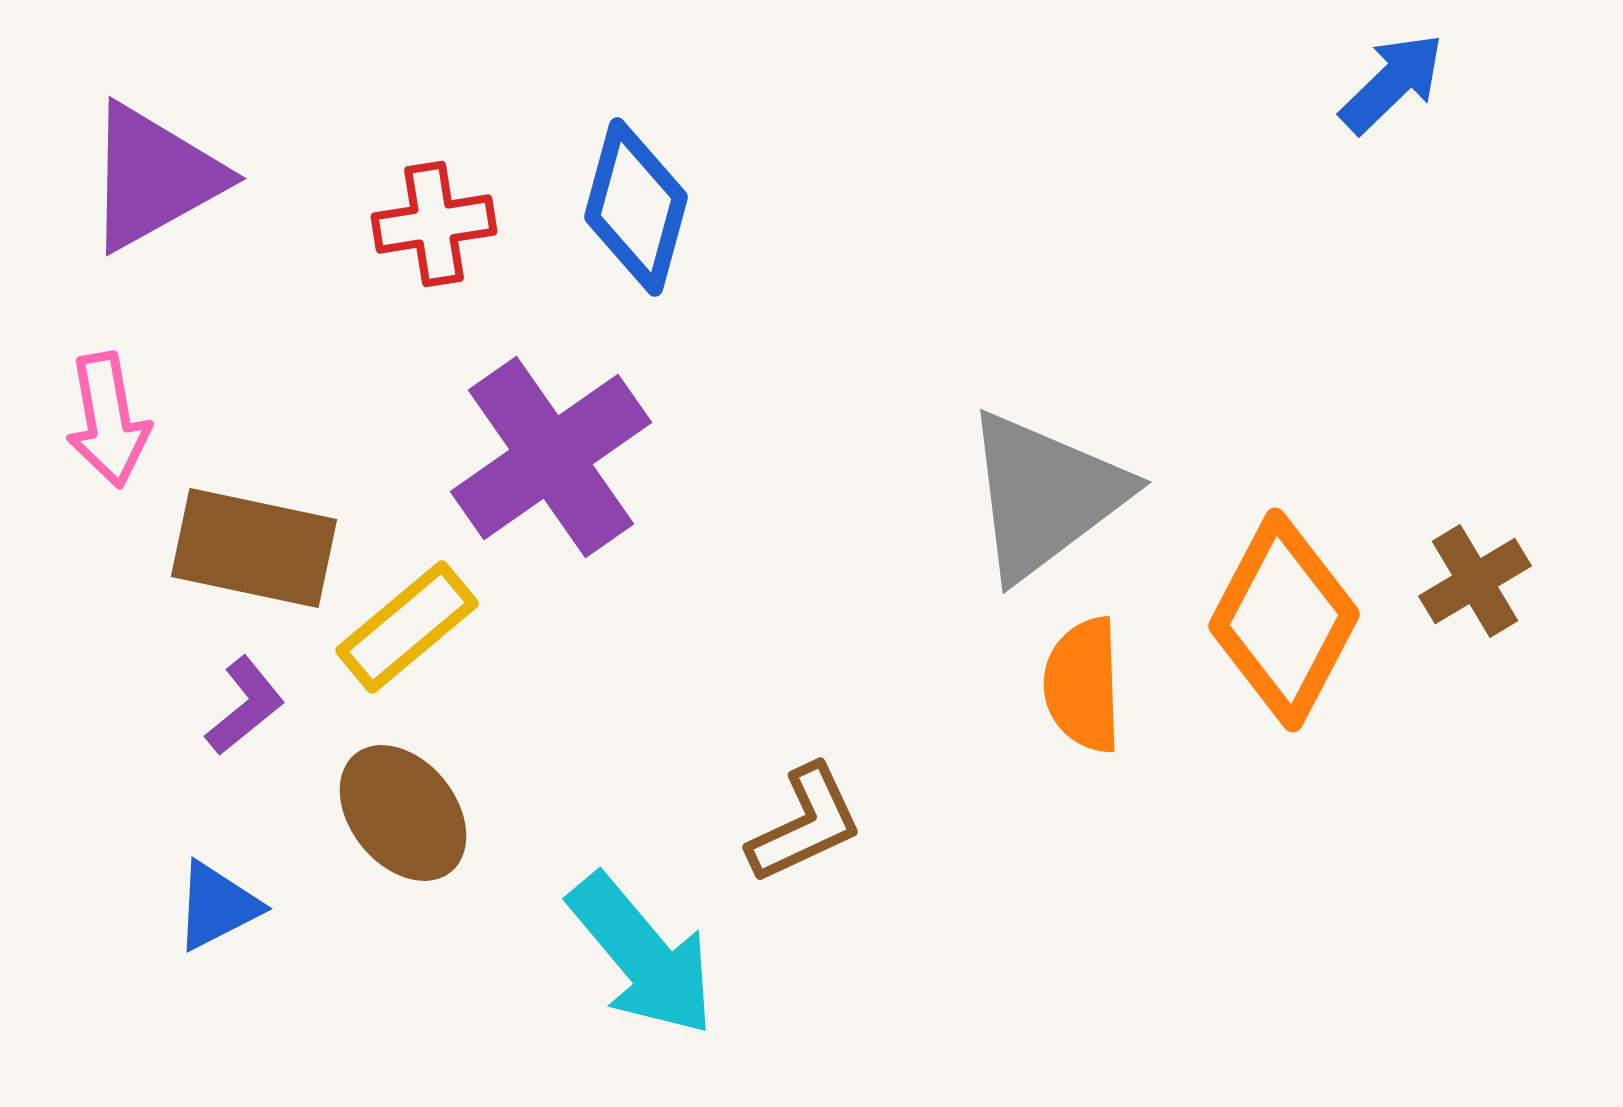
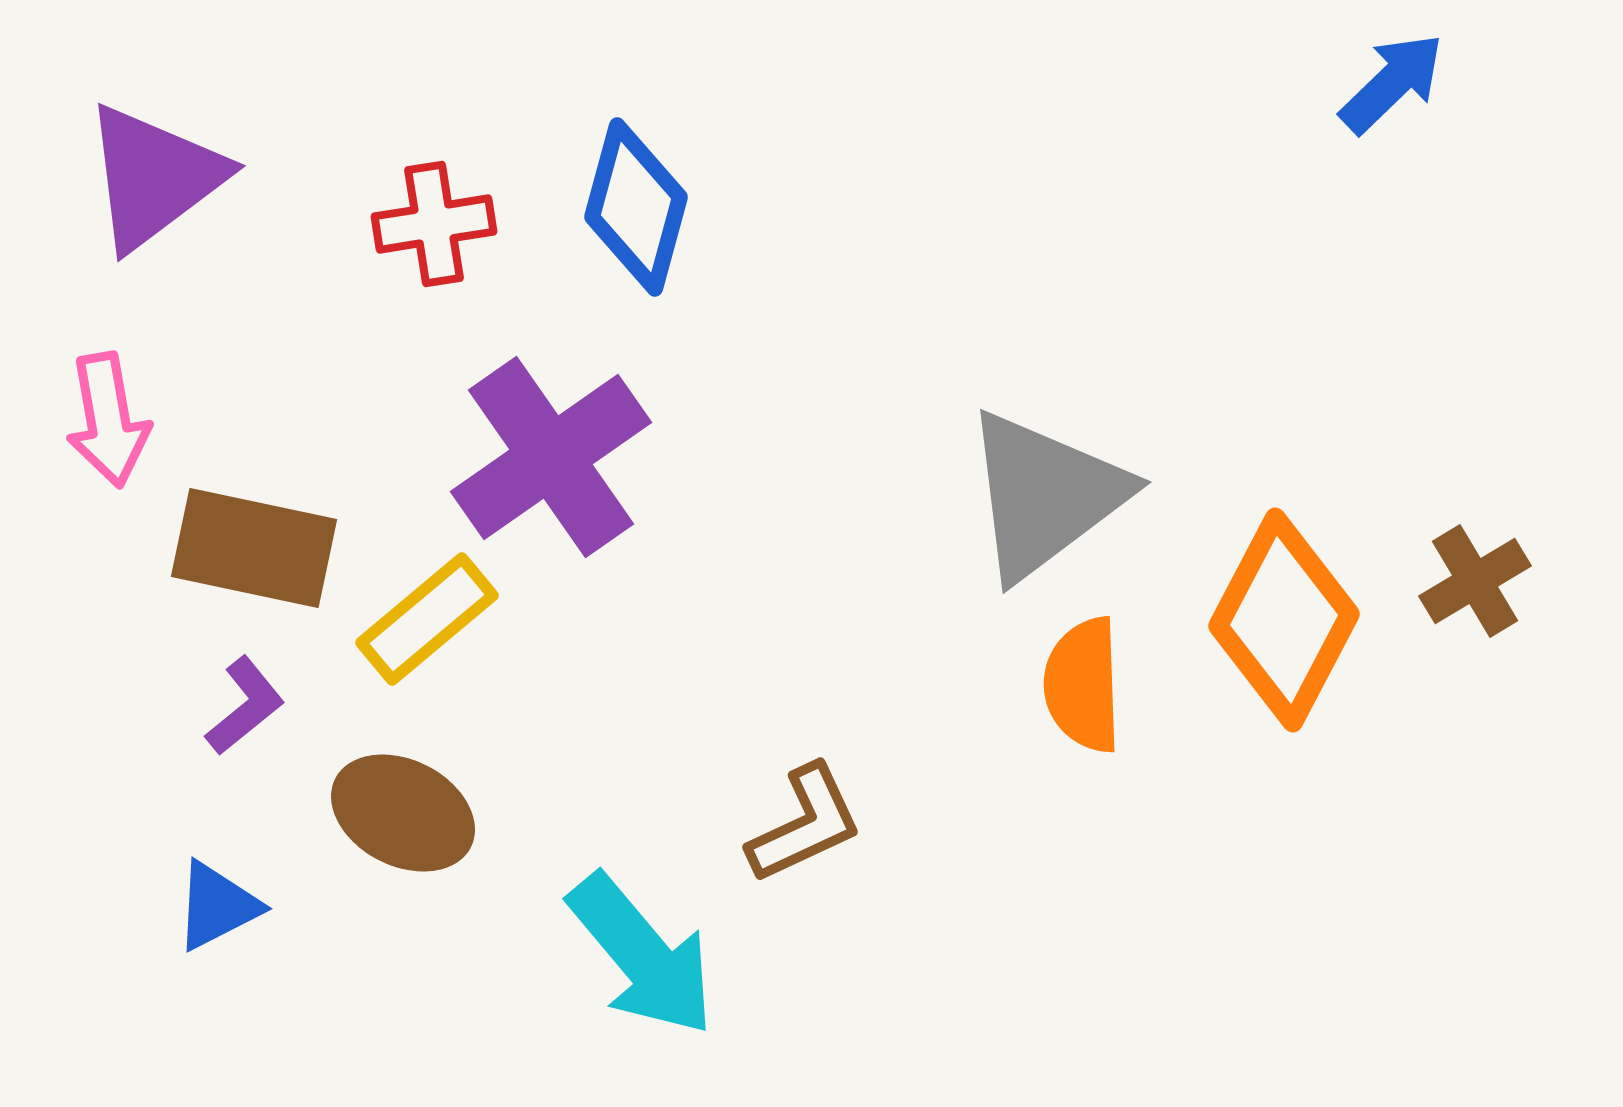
purple triangle: rotated 8 degrees counterclockwise
yellow rectangle: moved 20 px right, 8 px up
brown ellipse: rotated 24 degrees counterclockwise
